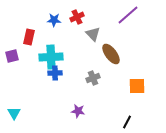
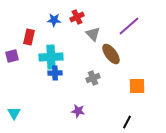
purple line: moved 1 px right, 11 px down
